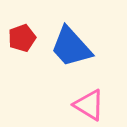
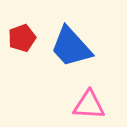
pink triangle: rotated 28 degrees counterclockwise
